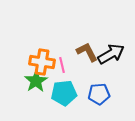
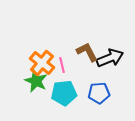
black arrow: moved 1 px left, 4 px down; rotated 8 degrees clockwise
orange cross: moved 1 px down; rotated 30 degrees clockwise
green star: rotated 15 degrees counterclockwise
blue pentagon: moved 1 px up
